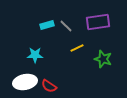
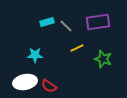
cyan rectangle: moved 3 px up
